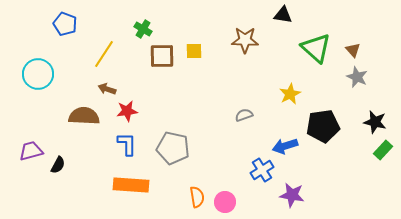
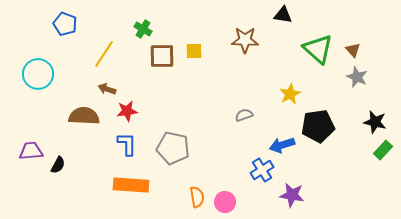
green triangle: moved 2 px right, 1 px down
black pentagon: moved 5 px left
blue arrow: moved 3 px left, 1 px up
purple trapezoid: rotated 10 degrees clockwise
